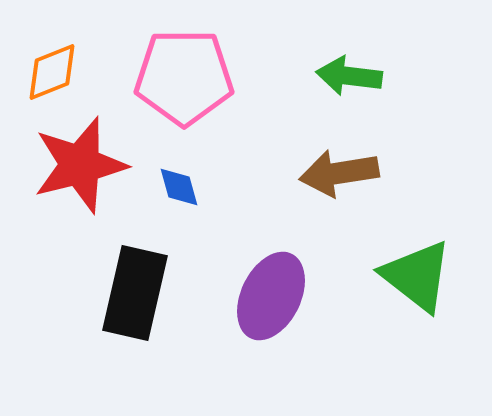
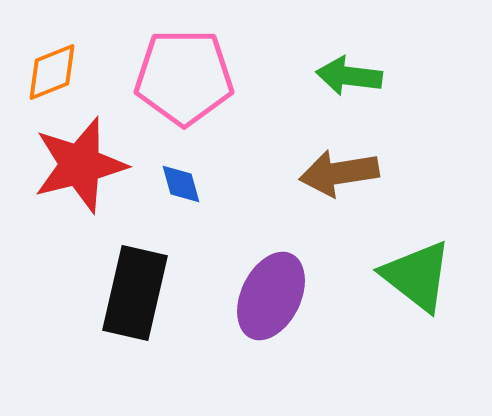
blue diamond: moved 2 px right, 3 px up
